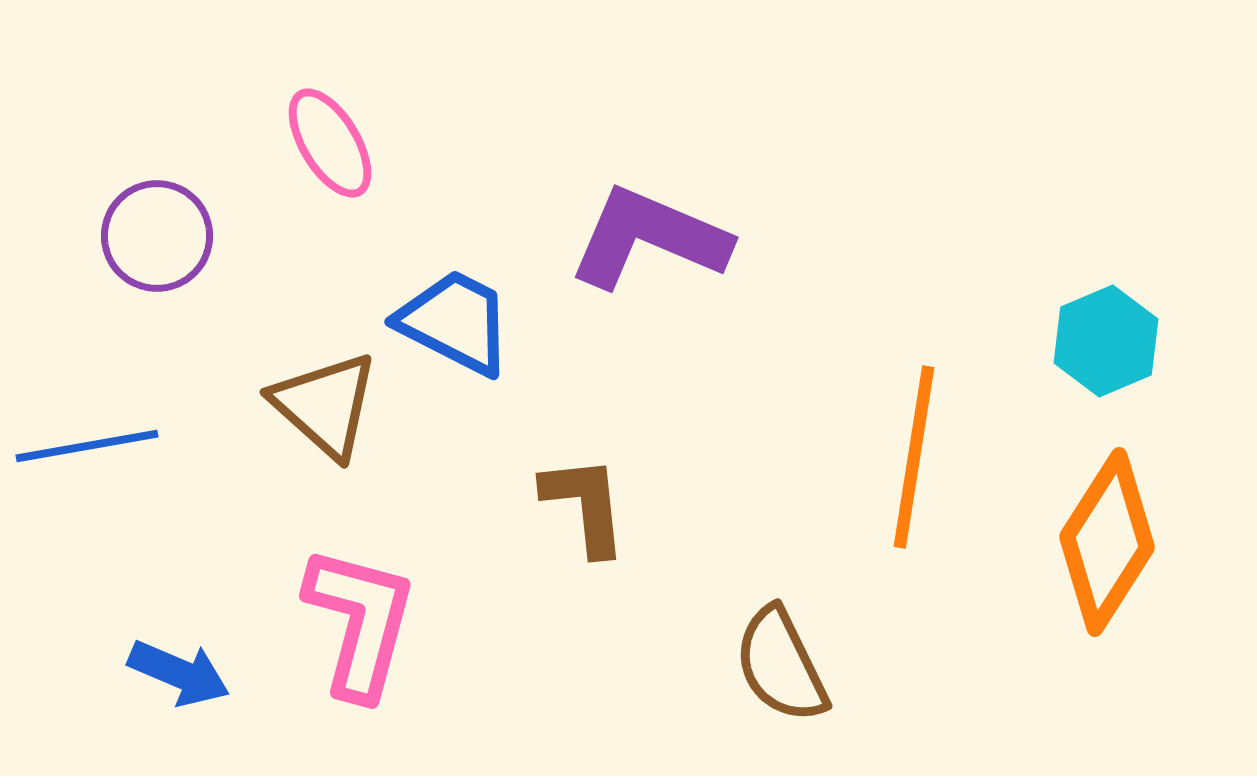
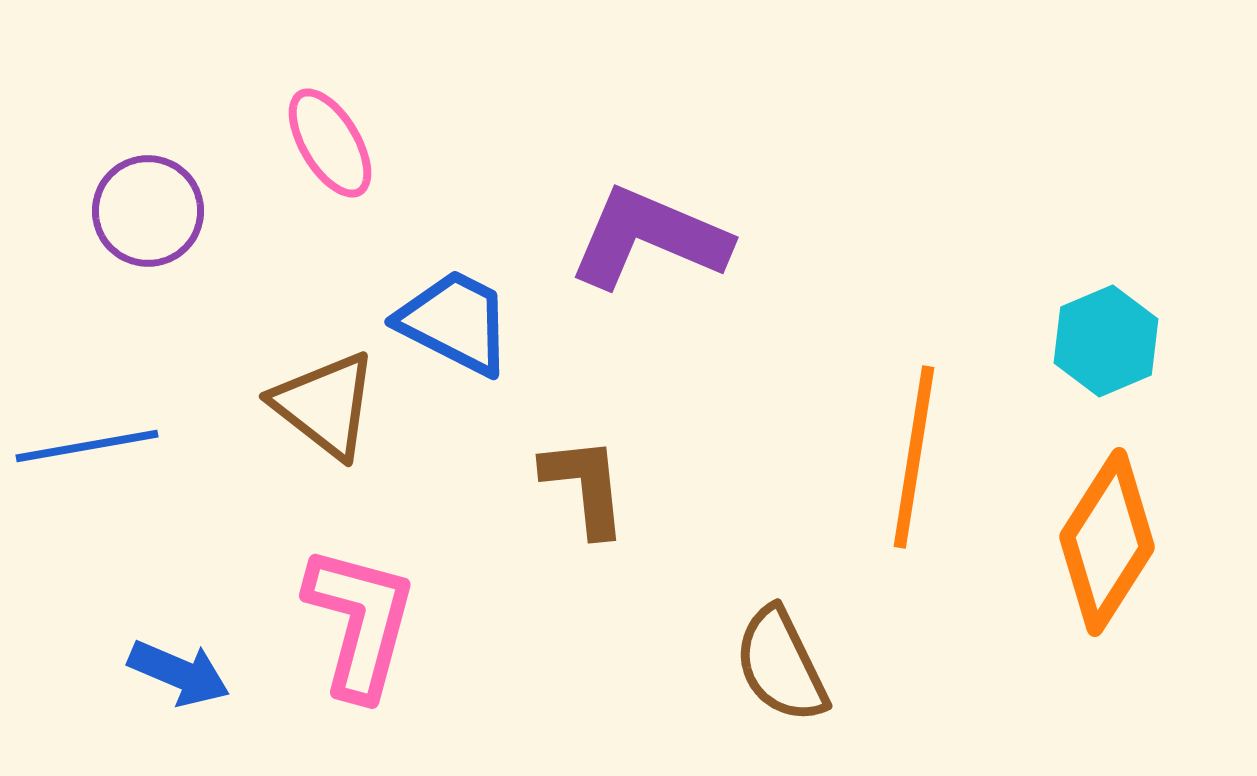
purple circle: moved 9 px left, 25 px up
brown triangle: rotated 4 degrees counterclockwise
brown L-shape: moved 19 px up
